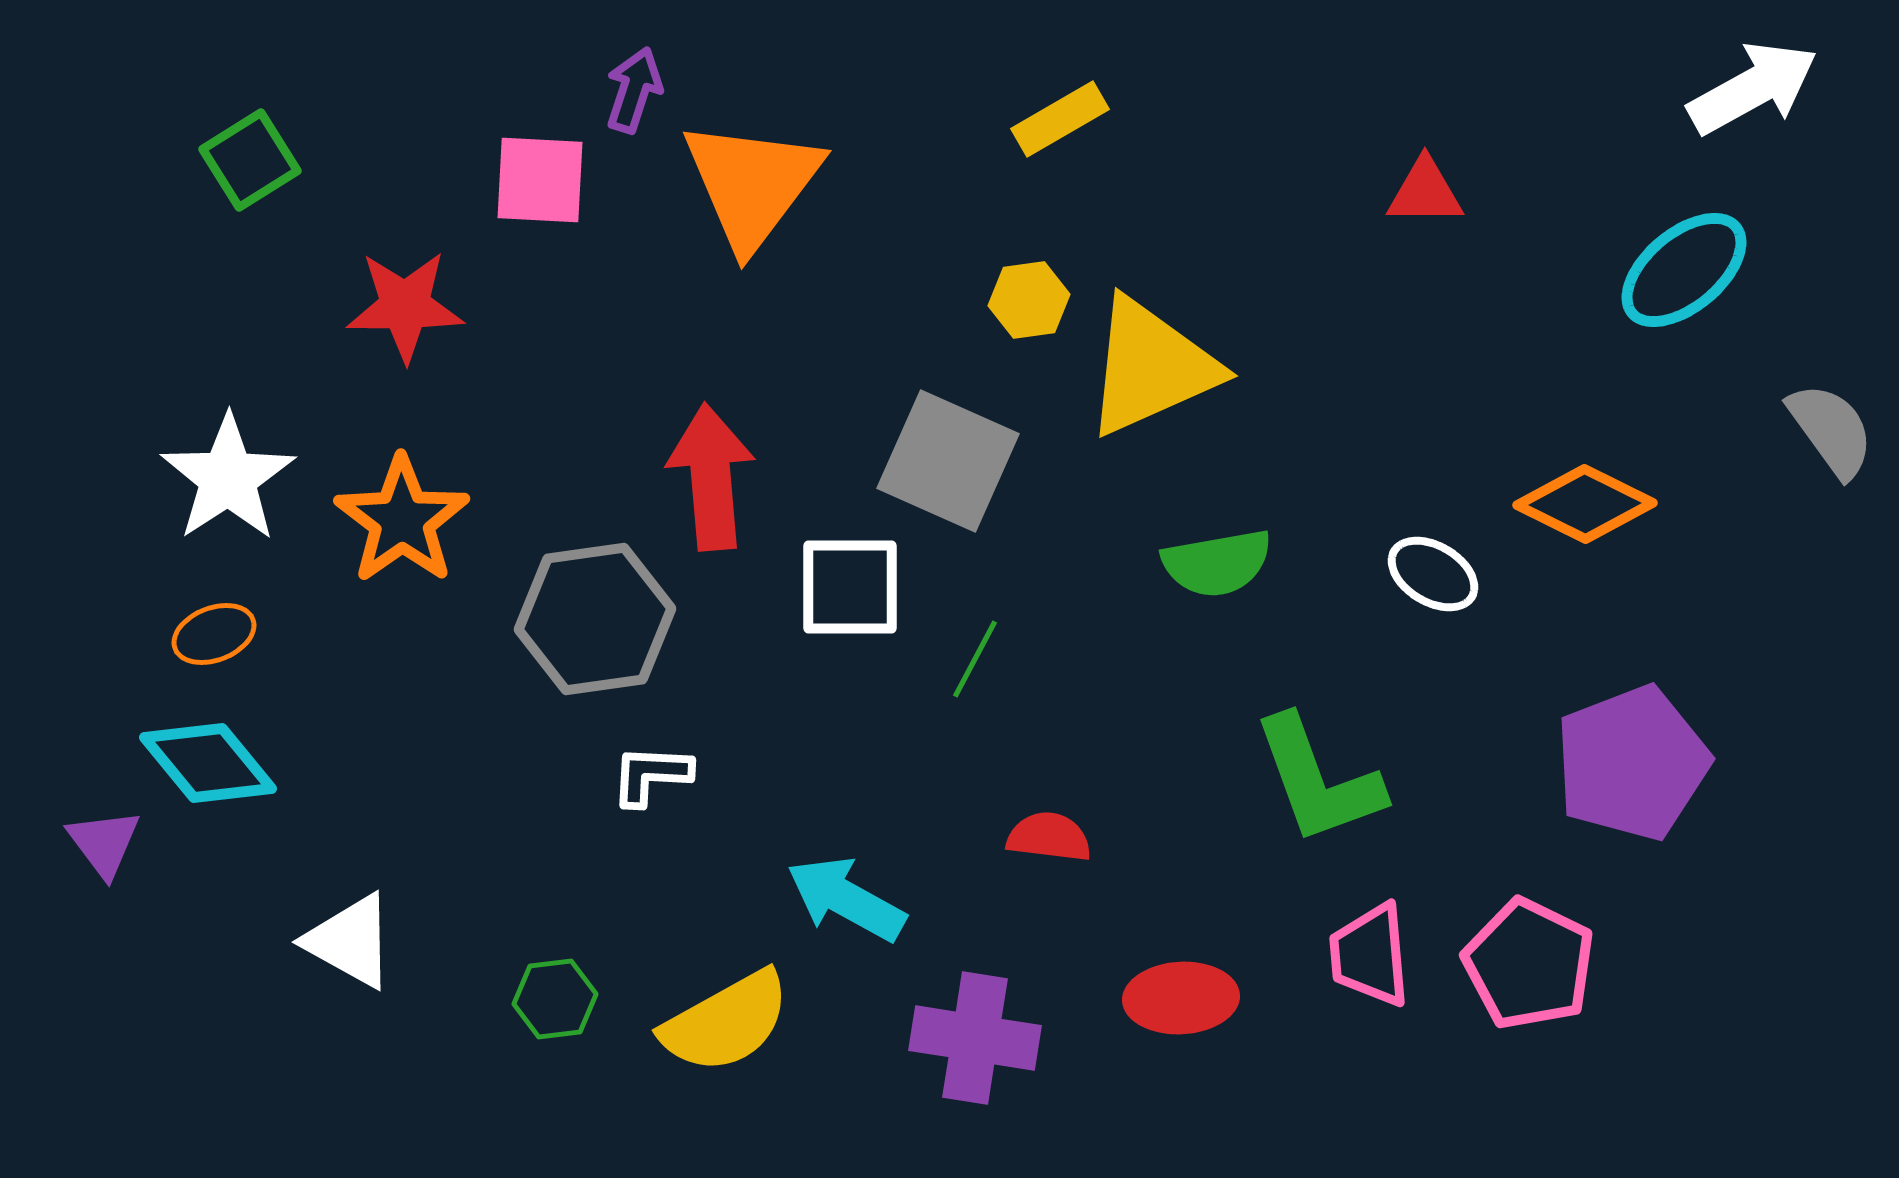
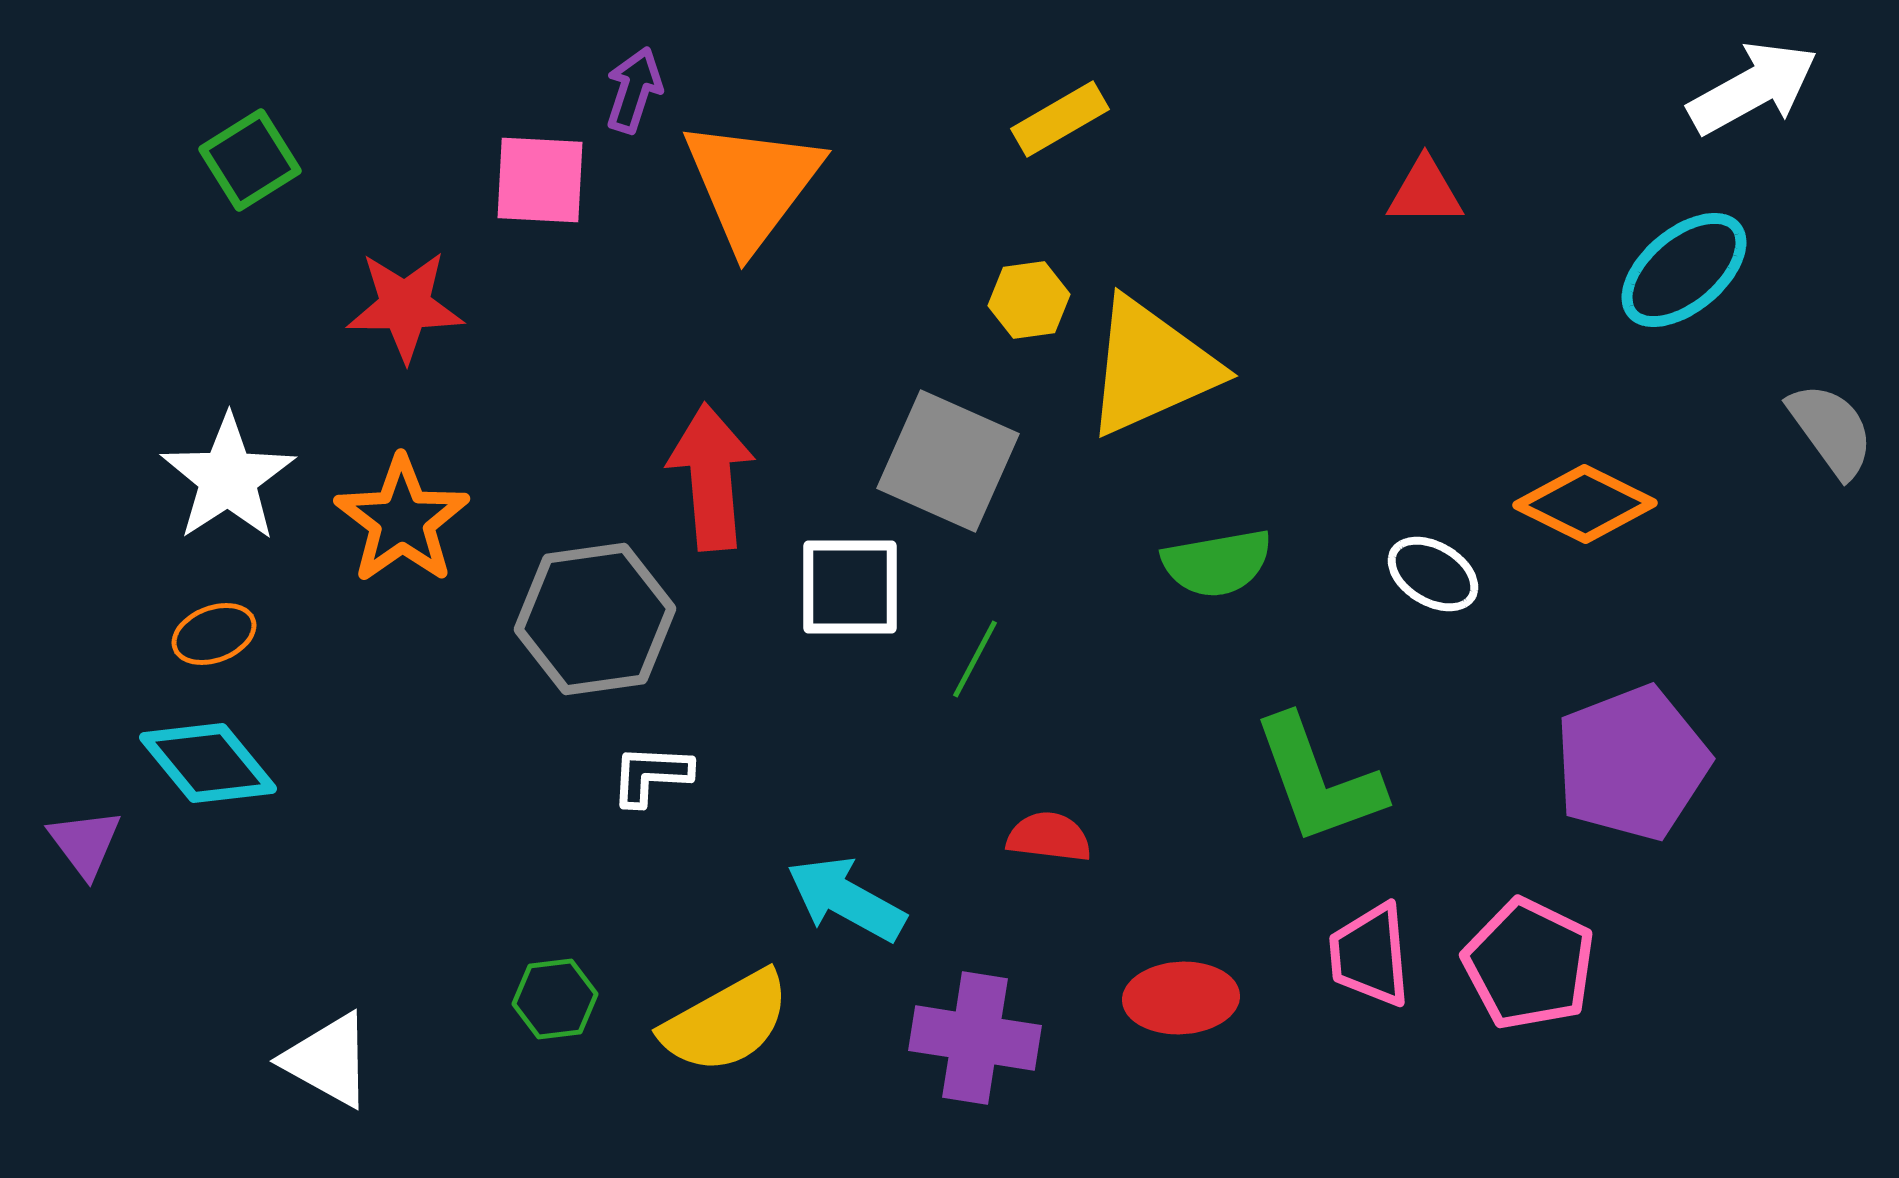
purple triangle: moved 19 px left
white triangle: moved 22 px left, 119 px down
